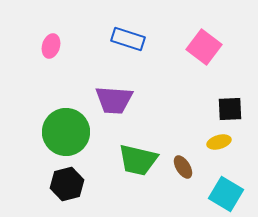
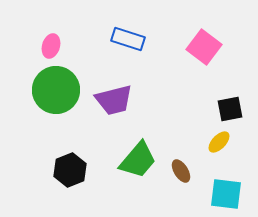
purple trapezoid: rotated 18 degrees counterclockwise
black square: rotated 8 degrees counterclockwise
green circle: moved 10 px left, 42 px up
yellow ellipse: rotated 30 degrees counterclockwise
green trapezoid: rotated 63 degrees counterclockwise
brown ellipse: moved 2 px left, 4 px down
black hexagon: moved 3 px right, 14 px up; rotated 8 degrees counterclockwise
cyan square: rotated 24 degrees counterclockwise
